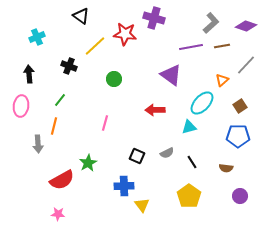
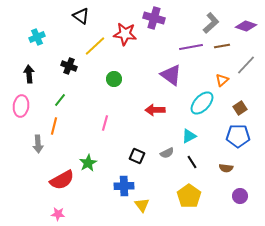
brown square: moved 2 px down
cyan triangle: moved 9 px down; rotated 14 degrees counterclockwise
